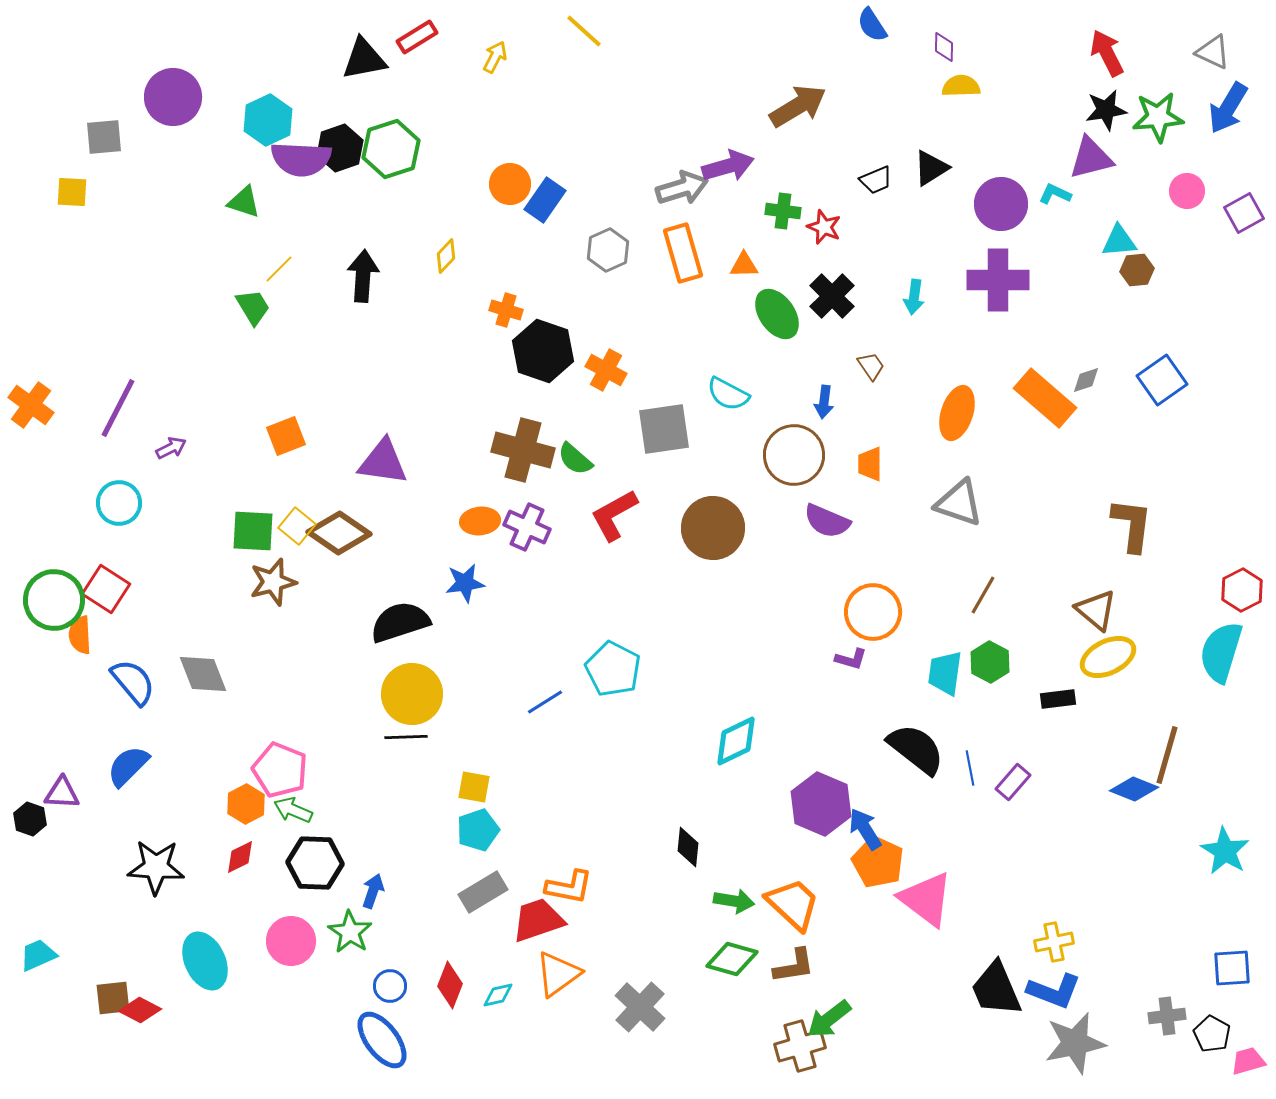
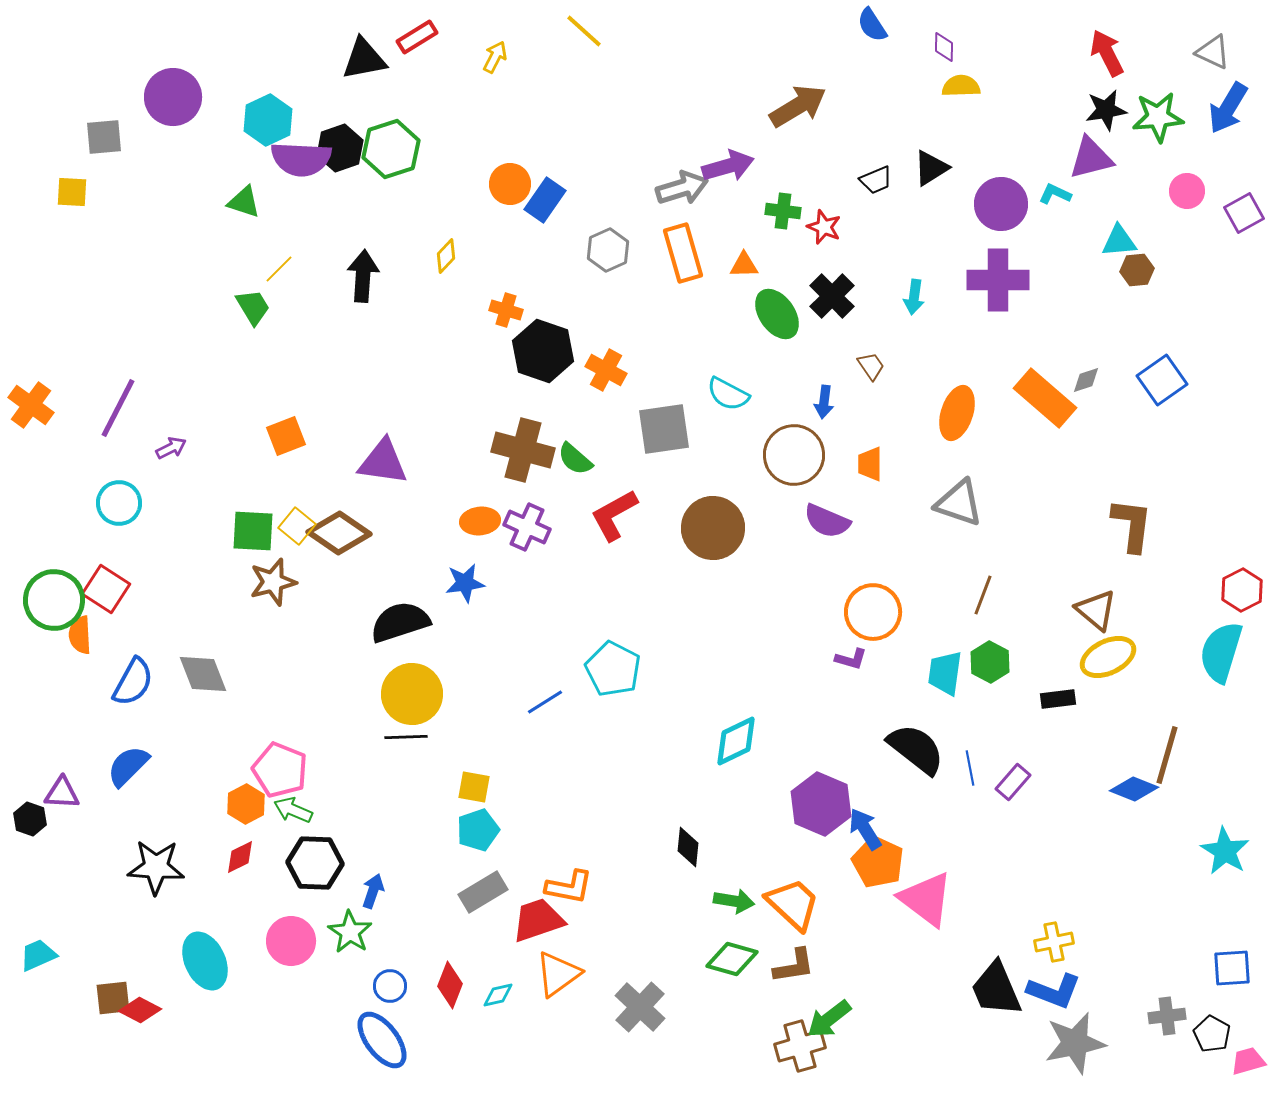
brown line at (983, 595): rotated 9 degrees counterclockwise
blue semicircle at (133, 682): rotated 69 degrees clockwise
